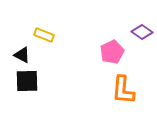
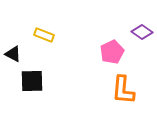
black triangle: moved 9 px left, 1 px up
black square: moved 5 px right
